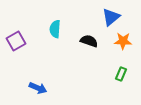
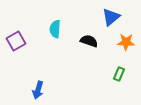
orange star: moved 3 px right, 1 px down
green rectangle: moved 2 px left
blue arrow: moved 2 px down; rotated 84 degrees clockwise
